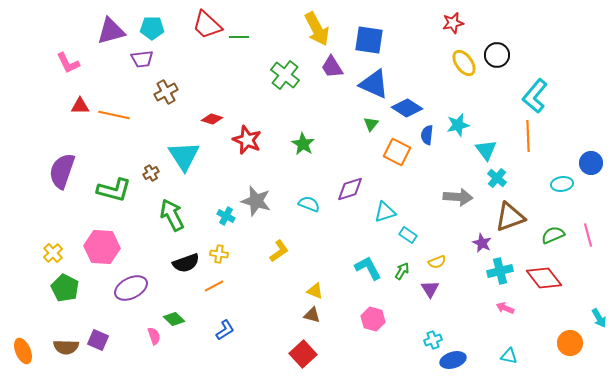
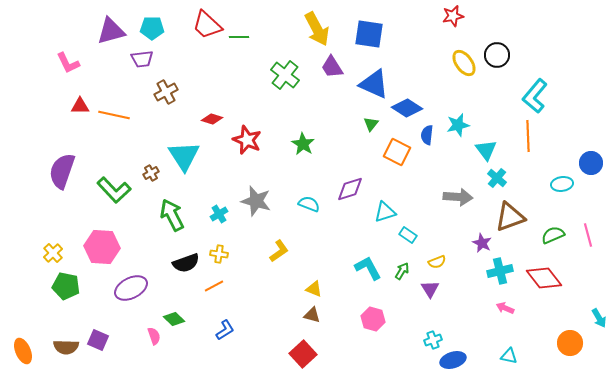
red star at (453, 23): moved 7 px up
blue square at (369, 40): moved 6 px up
green L-shape at (114, 190): rotated 32 degrees clockwise
cyan cross at (226, 216): moved 7 px left, 2 px up; rotated 30 degrees clockwise
green pentagon at (65, 288): moved 1 px right, 2 px up; rotated 16 degrees counterclockwise
yellow triangle at (315, 291): moved 1 px left, 2 px up
